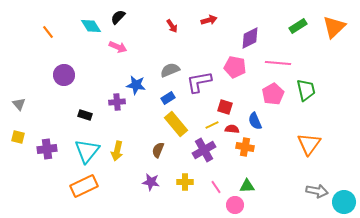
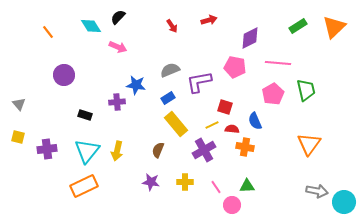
pink circle at (235, 205): moved 3 px left
